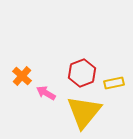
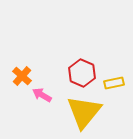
red hexagon: rotated 16 degrees counterclockwise
pink arrow: moved 4 px left, 2 px down
